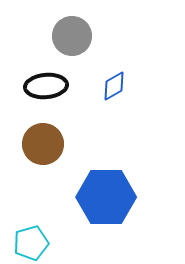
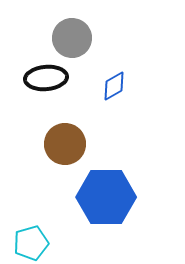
gray circle: moved 2 px down
black ellipse: moved 8 px up
brown circle: moved 22 px right
